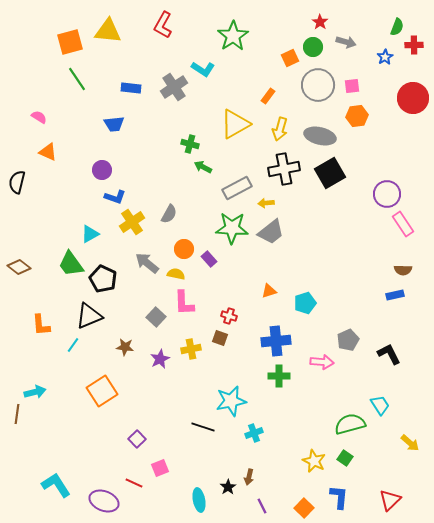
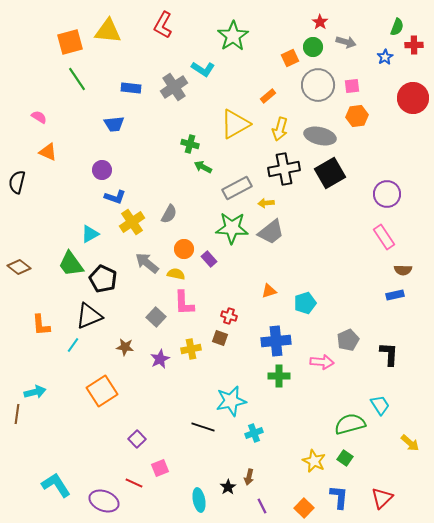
orange rectangle at (268, 96): rotated 14 degrees clockwise
pink rectangle at (403, 224): moved 19 px left, 13 px down
black L-shape at (389, 354): rotated 30 degrees clockwise
red triangle at (390, 500): moved 8 px left, 2 px up
